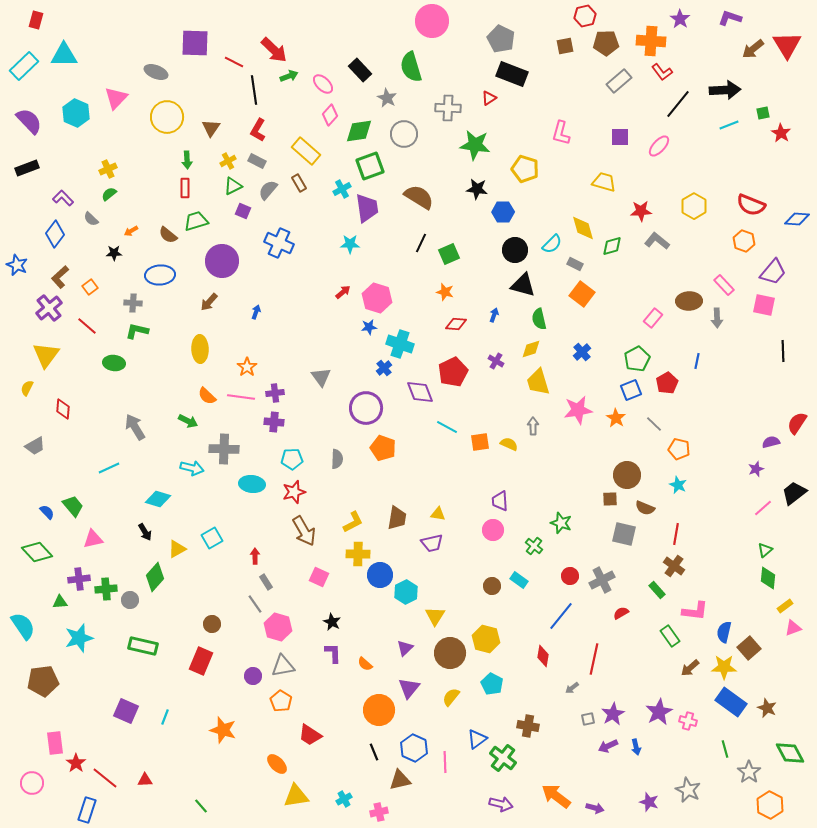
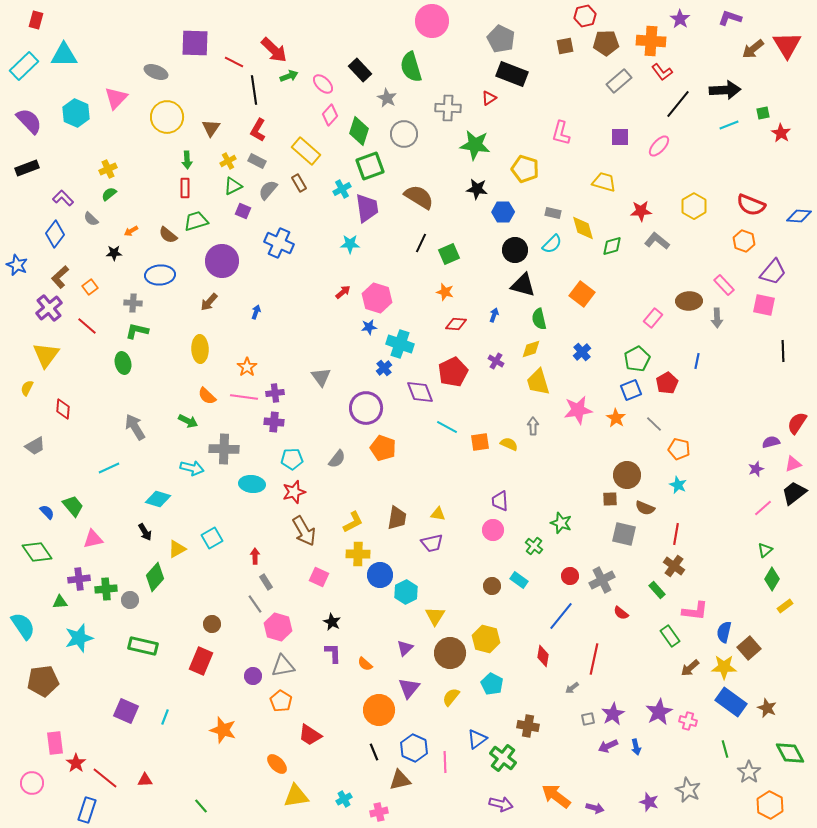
green diamond at (359, 131): rotated 64 degrees counterclockwise
blue diamond at (797, 219): moved 2 px right, 3 px up
gray rectangle at (575, 264): moved 22 px left, 51 px up; rotated 14 degrees counterclockwise
green ellipse at (114, 363): moved 9 px right; rotated 70 degrees clockwise
pink line at (241, 397): moved 3 px right
gray semicircle at (337, 459): rotated 36 degrees clockwise
green diamond at (37, 552): rotated 8 degrees clockwise
green diamond at (768, 578): moved 4 px right, 1 px down; rotated 25 degrees clockwise
red semicircle at (621, 613): rotated 112 degrees counterclockwise
pink triangle at (793, 628): moved 164 px up
